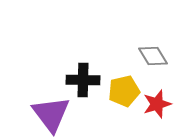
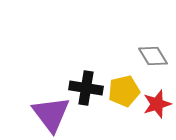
black cross: moved 3 px right, 8 px down; rotated 8 degrees clockwise
